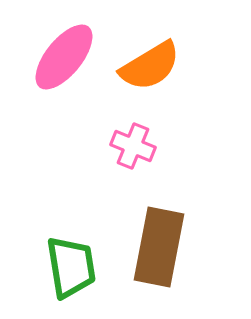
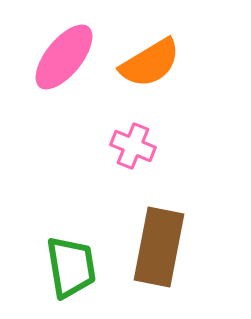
orange semicircle: moved 3 px up
